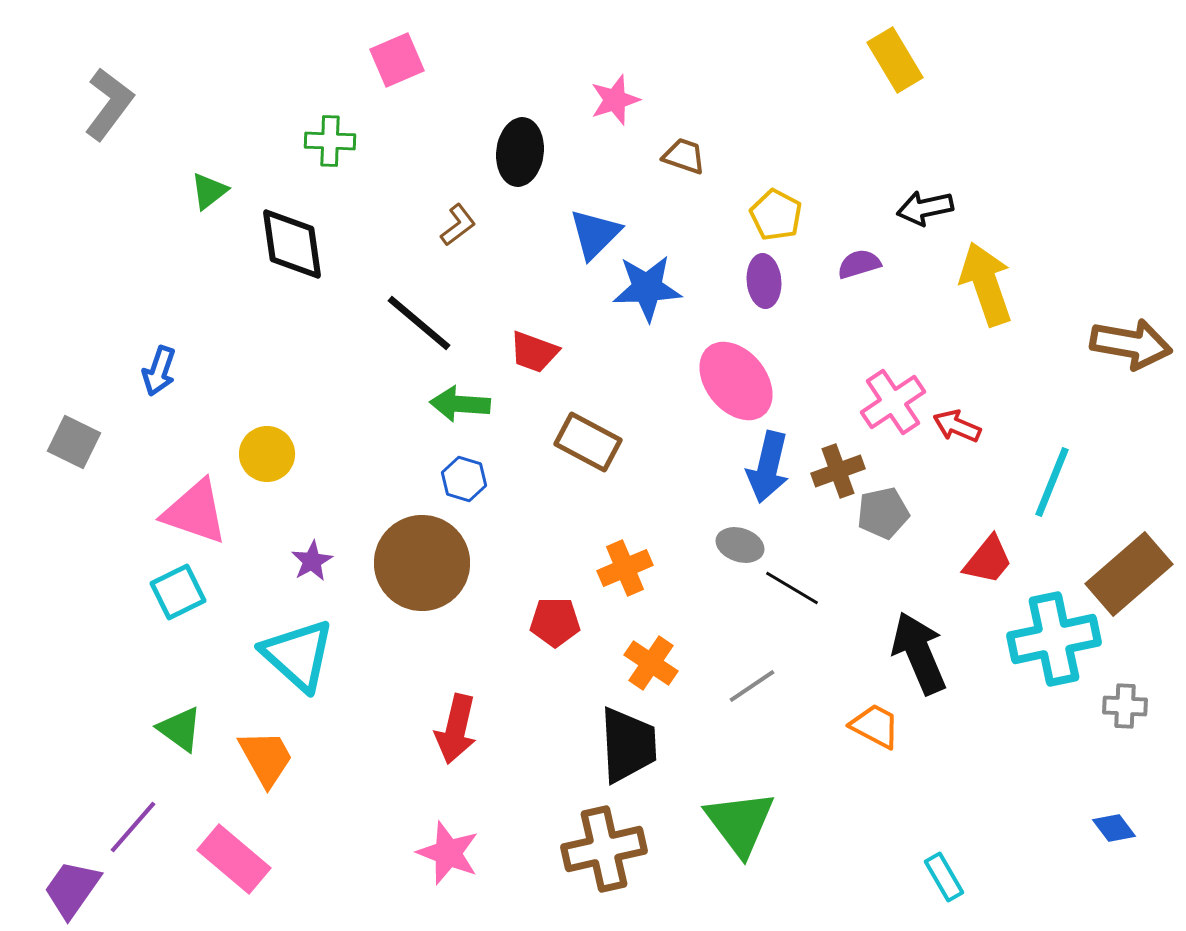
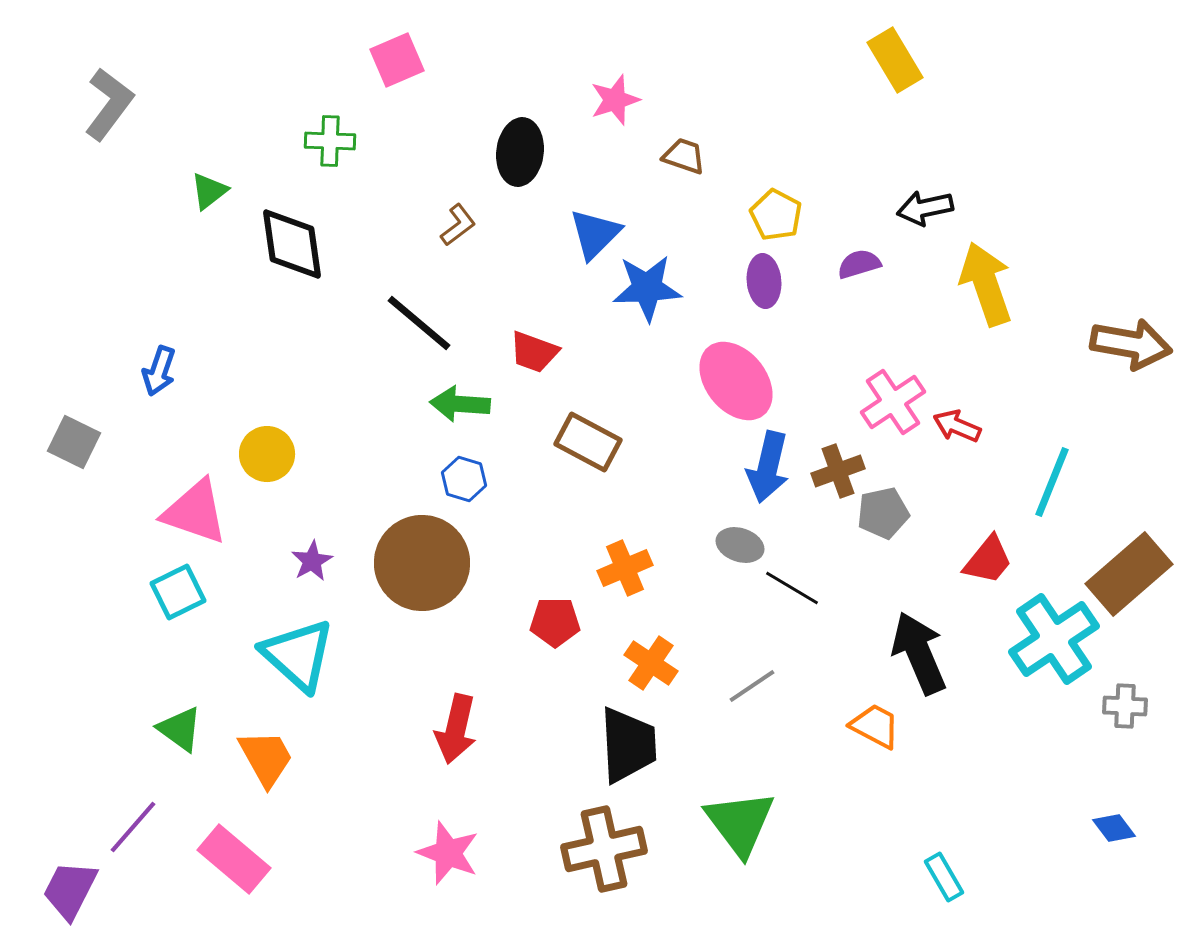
cyan cross at (1054, 639): rotated 22 degrees counterclockwise
purple trapezoid at (72, 889): moved 2 px left, 1 px down; rotated 8 degrees counterclockwise
